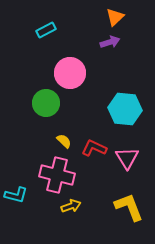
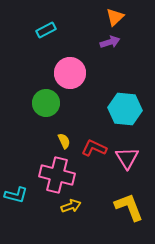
yellow semicircle: rotated 21 degrees clockwise
